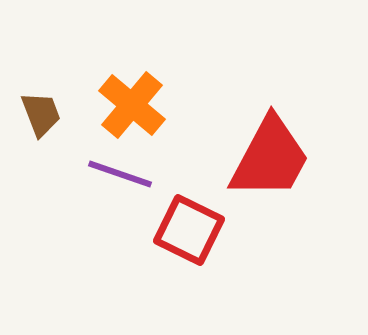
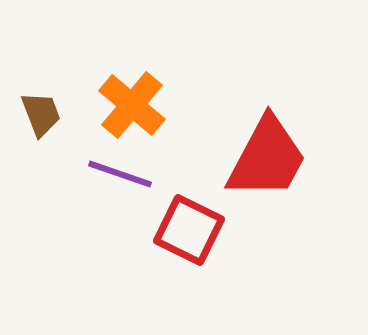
red trapezoid: moved 3 px left
